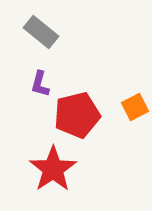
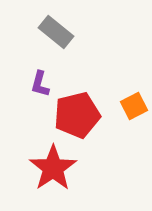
gray rectangle: moved 15 px right
orange square: moved 1 px left, 1 px up
red star: moved 1 px up
